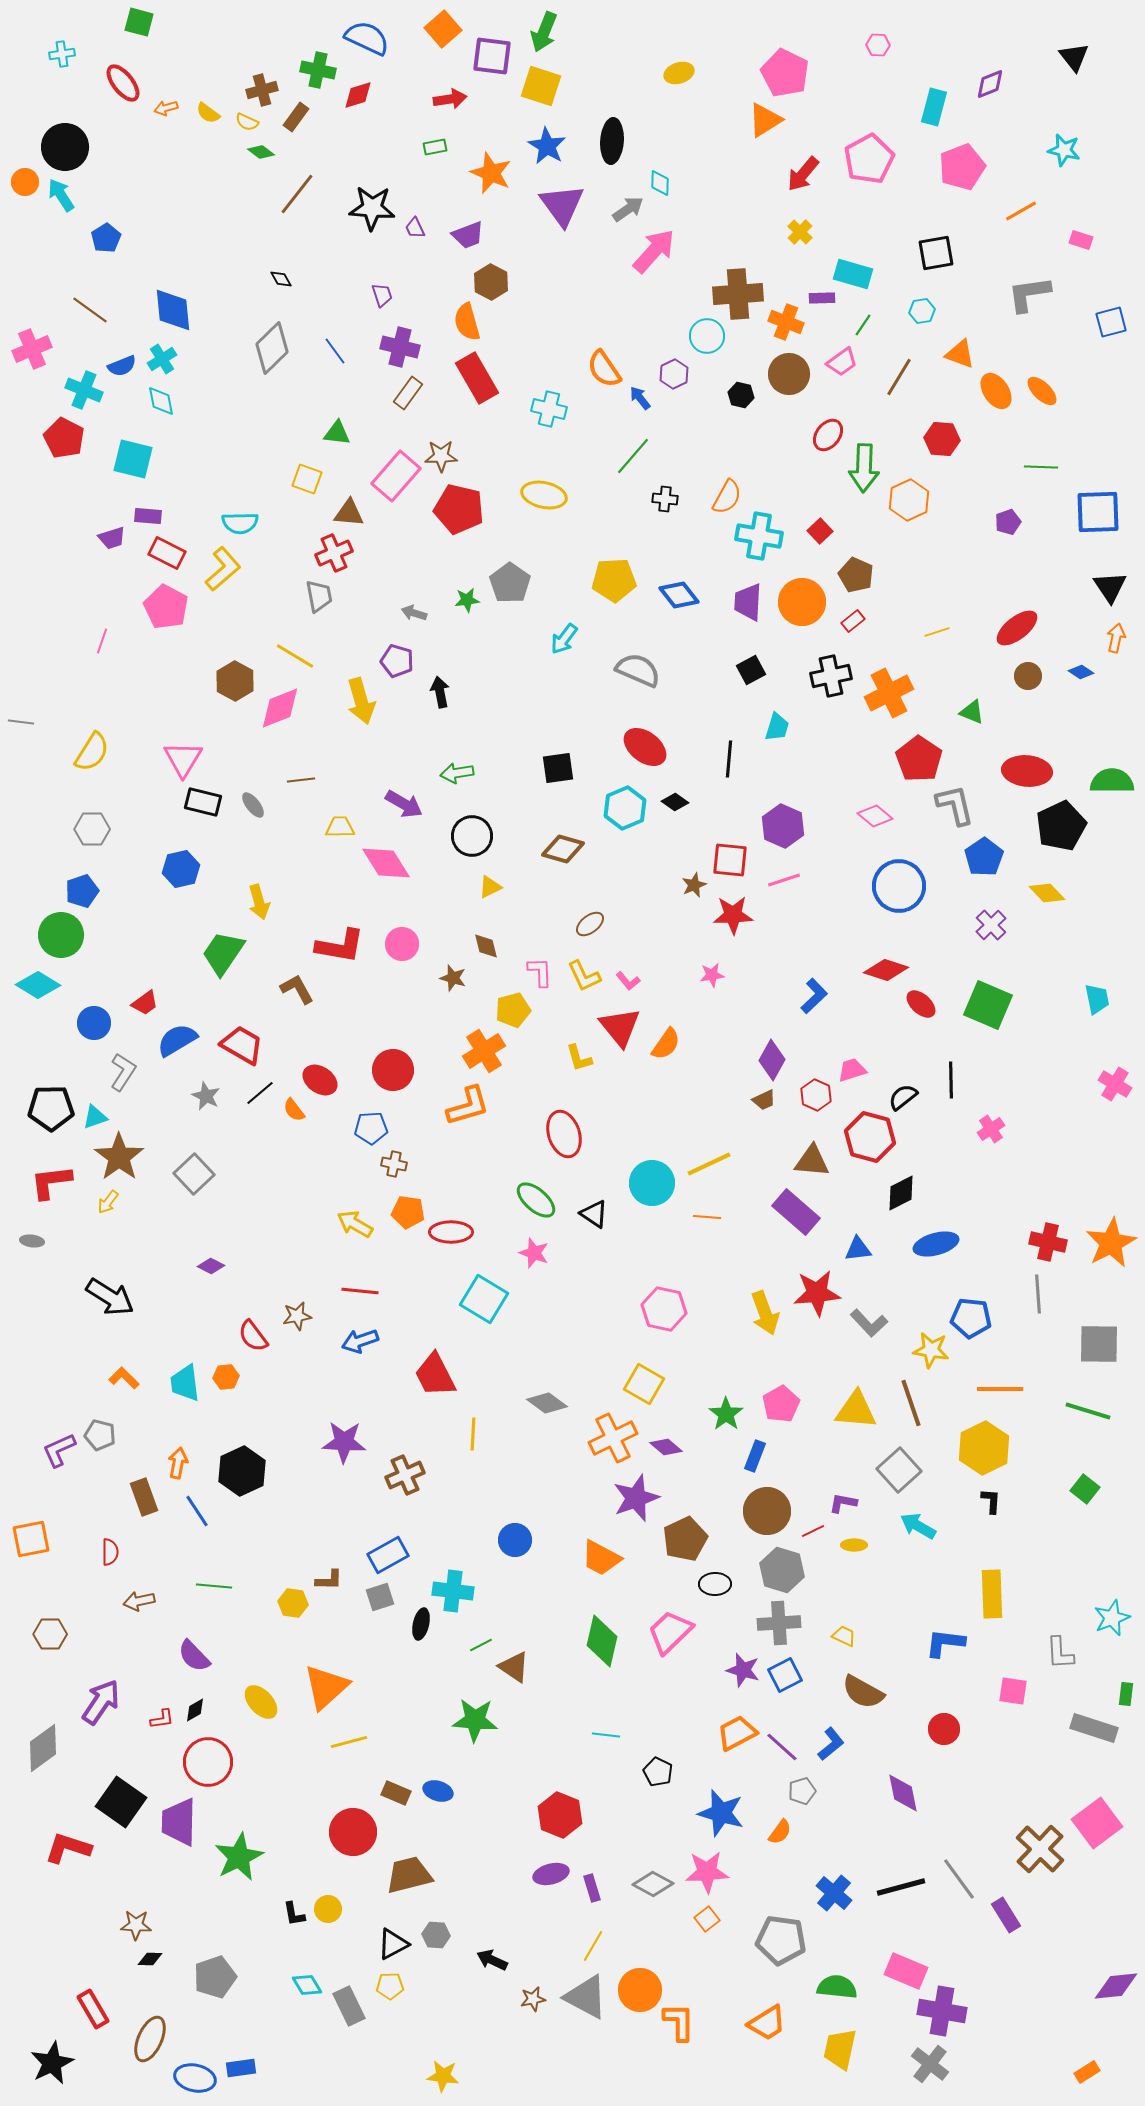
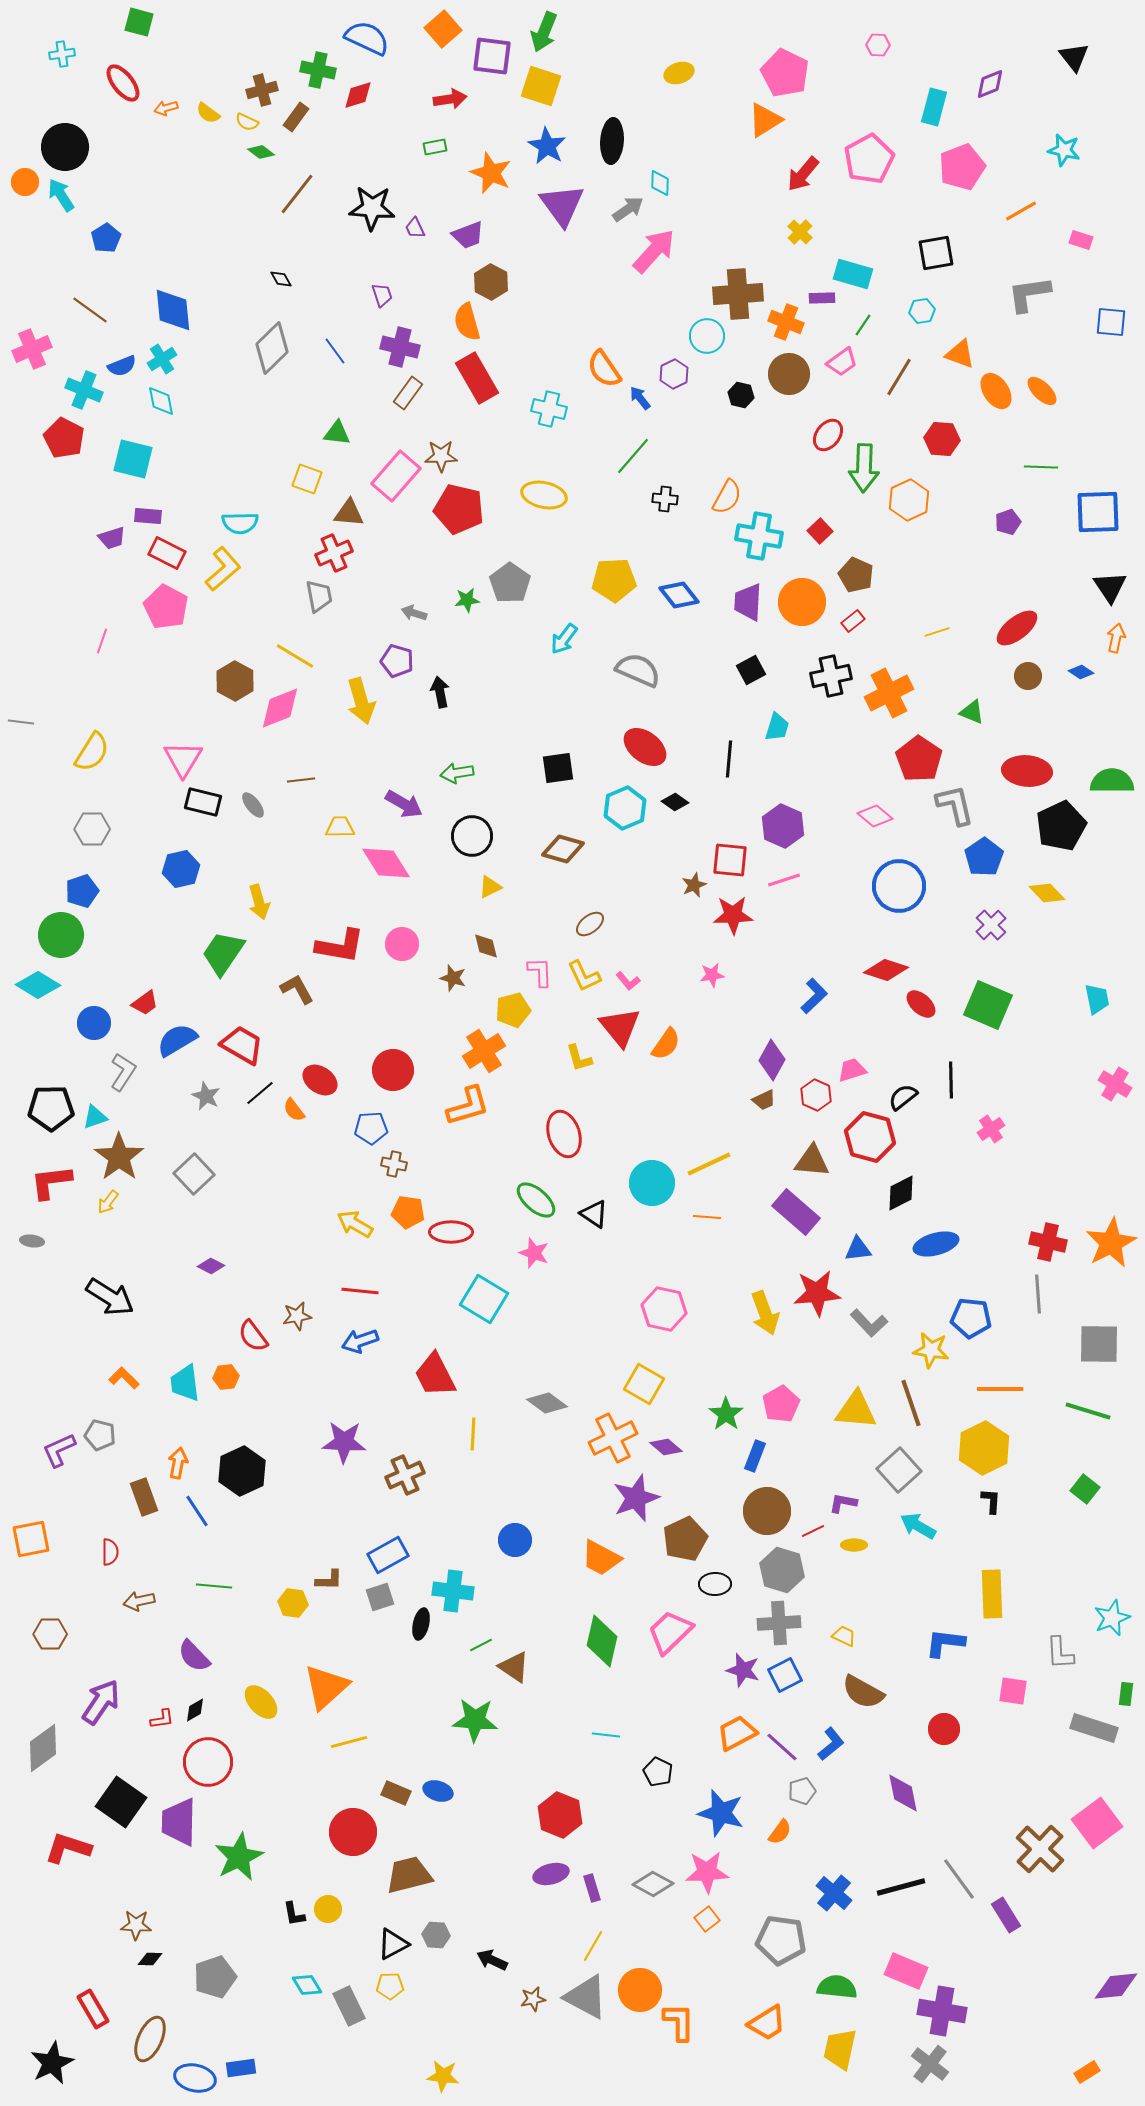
blue square at (1111, 322): rotated 20 degrees clockwise
